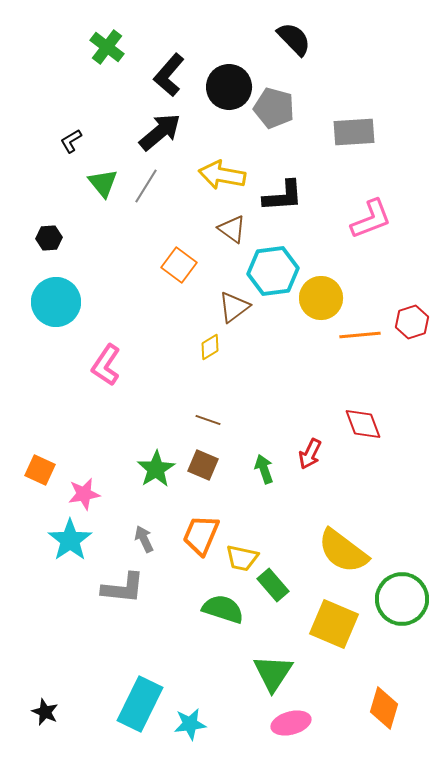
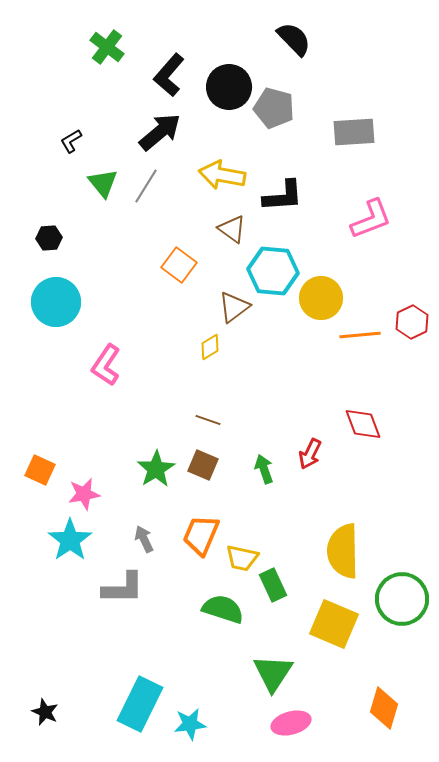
cyan hexagon at (273, 271): rotated 12 degrees clockwise
red hexagon at (412, 322): rotated 8 degrees counterclockwise
yellow semicircle at (343, 551): rotated 52 degrees clockwise
green rectangle at (273, 585): rotated 16 degrees clockwise
gray L-shape at (123, 588): rotated 6 degrees counterclockwise
